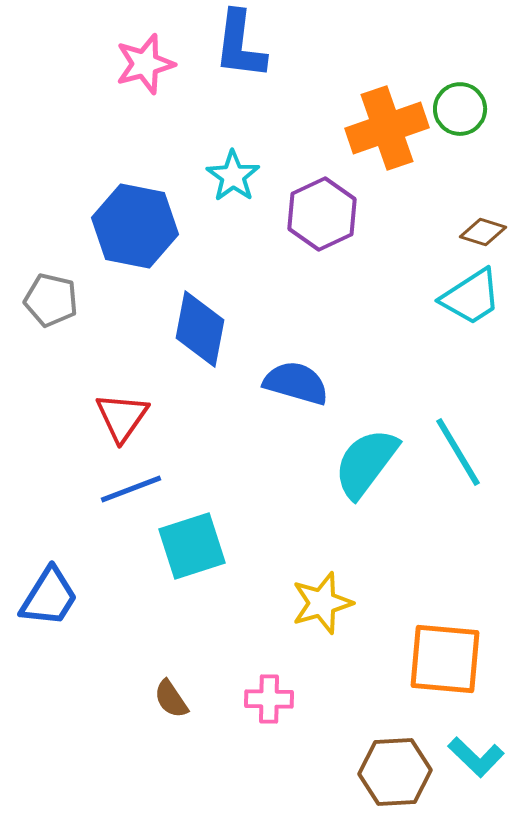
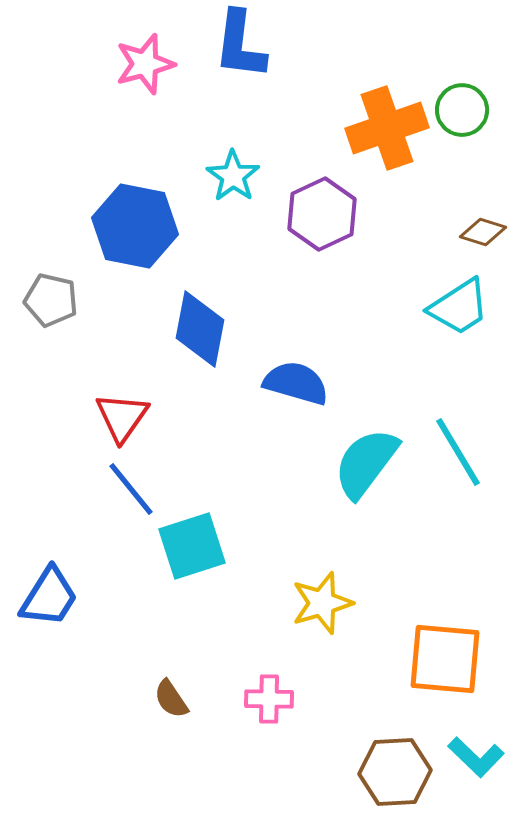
green circle: moved 2 px right, 1 px down
cyan trapezoid: moved 12 px left, 10 px down
blue line: rotated 72 degrees clockwise
